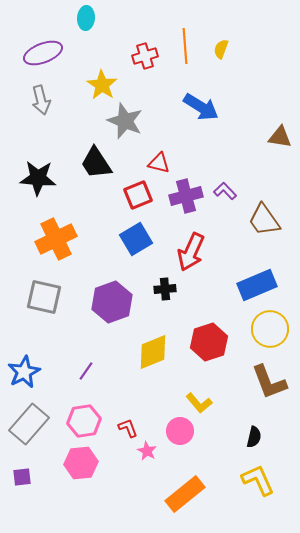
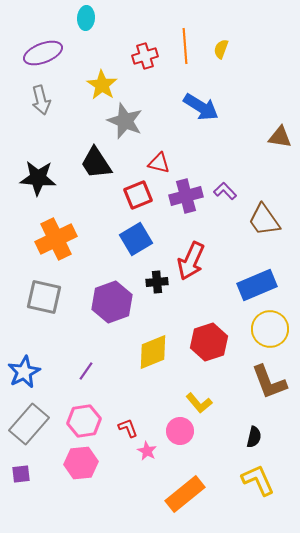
red arrow at (191, 252): moved 9 px down
black cross at (165, 289): moved 8 px left, 7 px up
purple square at (22, 477): moved 1 px left, 3 px up
